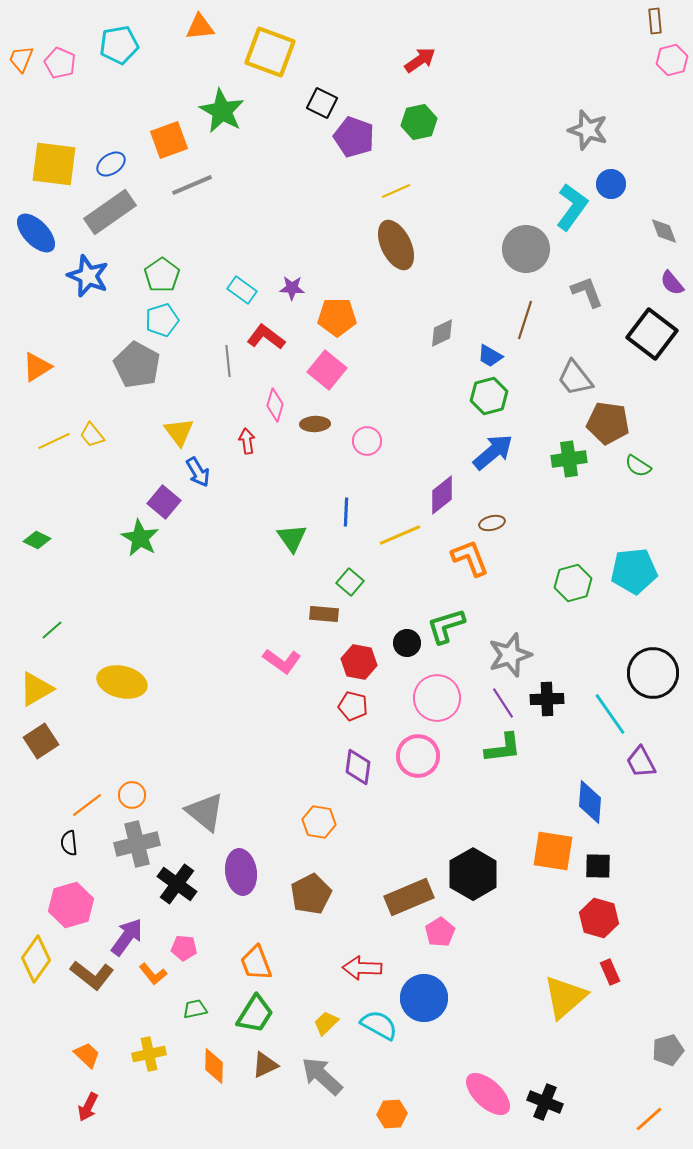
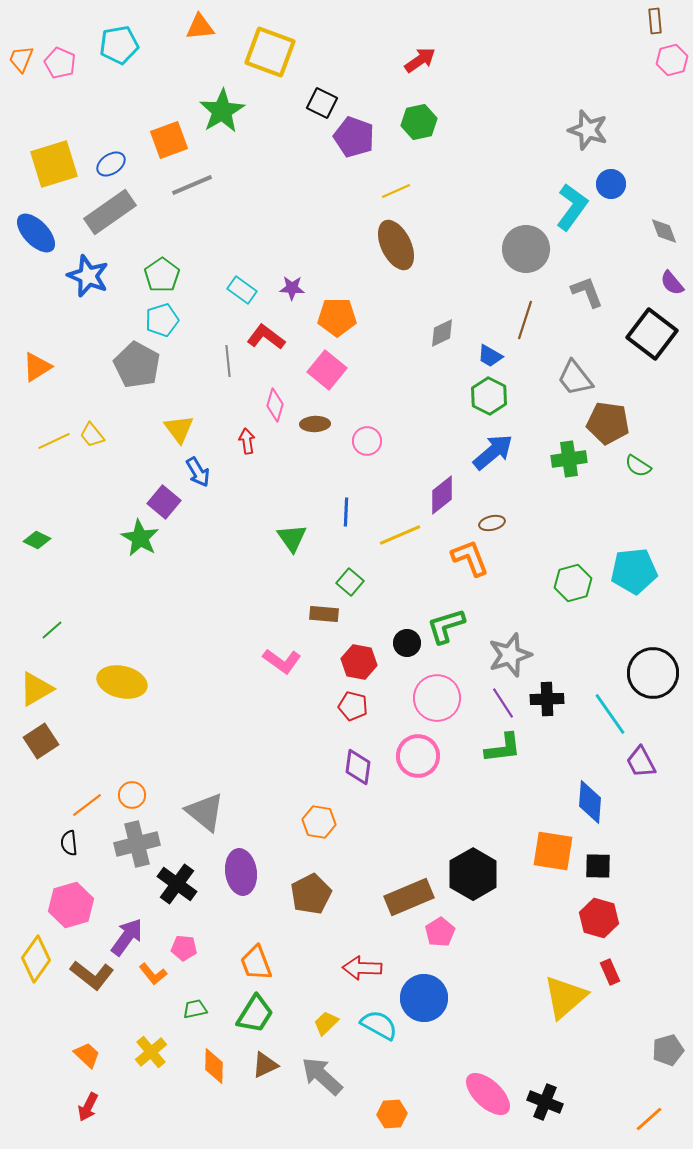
green star at (222, 111): rotated 12 degrees clockwise
yellow square at (54, 164): rotated 24 degrees counterclockwise
green hexagon at (489, 396): rotated 18 degrees counterclockwise
yellow triangle at (179, 432): moved 3 px up
yellow cross at (149, 1054): moved 2 px right, 2 px up; rotated 28 degrees counterclockwise
